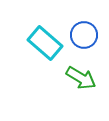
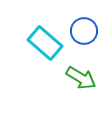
blue circle: moved 4 px up
